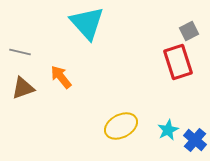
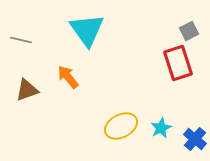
cyan triangle: moved 7 px down; rotated 6 degrees clockwise
gray line: moved 1 px right, 12 px up
red rectangle: moved 1 px down
orange arrow: moved 7 px right
brown triangle: moved 4 px right, 2 px down
cyan star: moved 7 px left, 2 px up
blue cross: moved 1 px up
